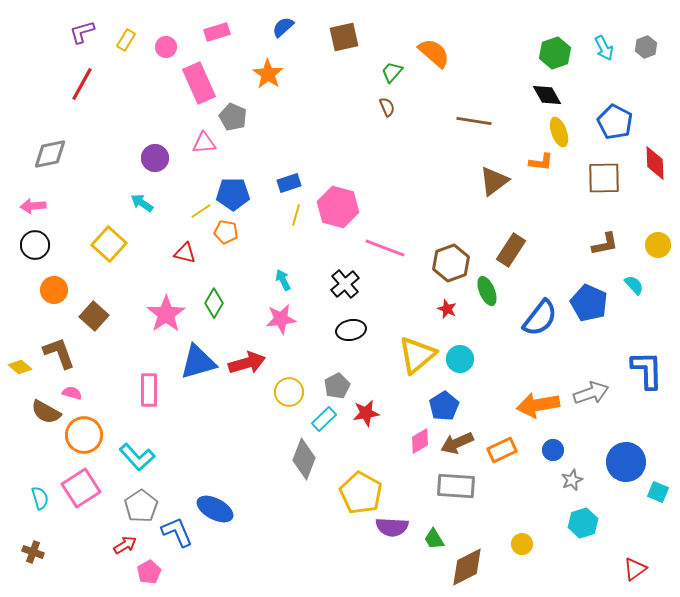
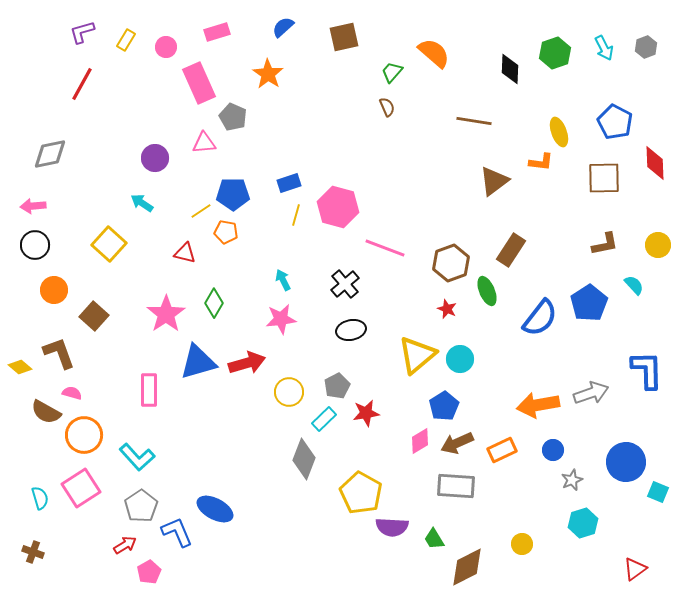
black diamond at (547, 95): moved 37 px left, 26 px up; rotated 32 degrees clockwise
blue pentagon at (589, 303): rotated 15 degrees clockwise
